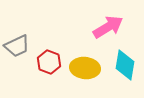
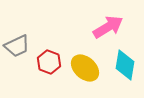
yellow ellipse: rotated 36 degrees clockwise
